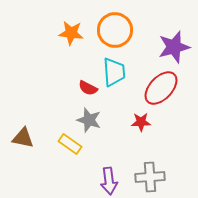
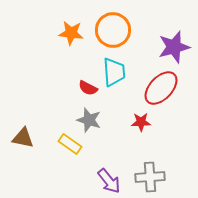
orange circle: moved 2 px left
purple arrow: rotated 32 degrees counterclockwise
